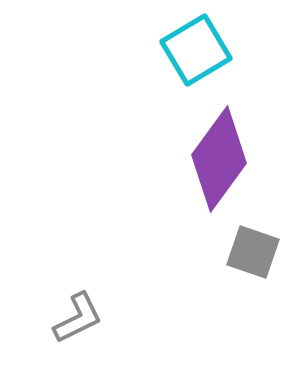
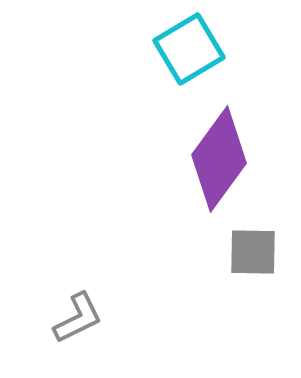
cyan square: moved 7 px left, 1 px up
gray square: rotated 18 degrees counterclockwise
